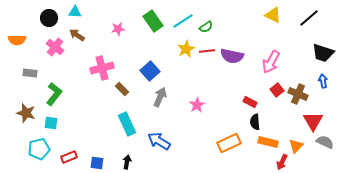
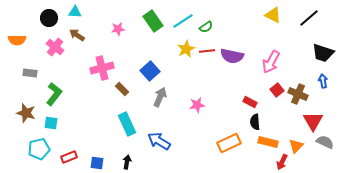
pink star at (197, 105): rotated 21 degrees clockwise
